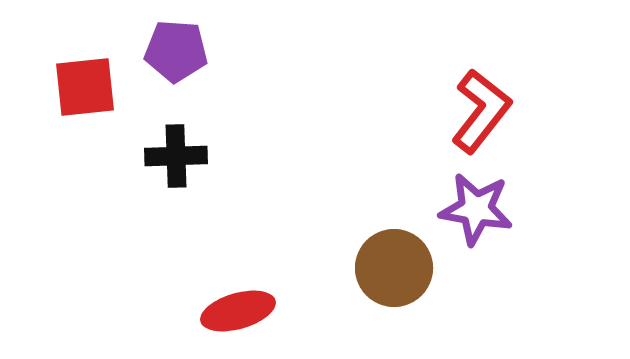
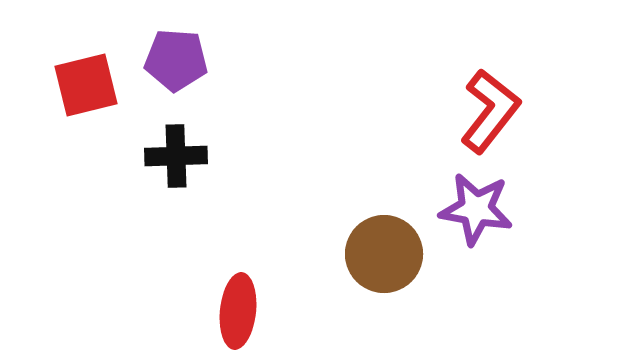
purple pentagon: moved 9 px down
red square: moved 1 px right, 2 px up; rotated 8 degrees counterclockwise
red L-shape: moved 9 px right
brown circle: moved 10 px left, 14 px up
red ellipse: rotated 68 degrees counterclockwise
